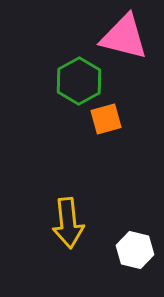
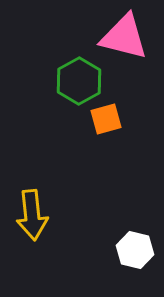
yellow arrow: moved 36 px left, 8 px up
